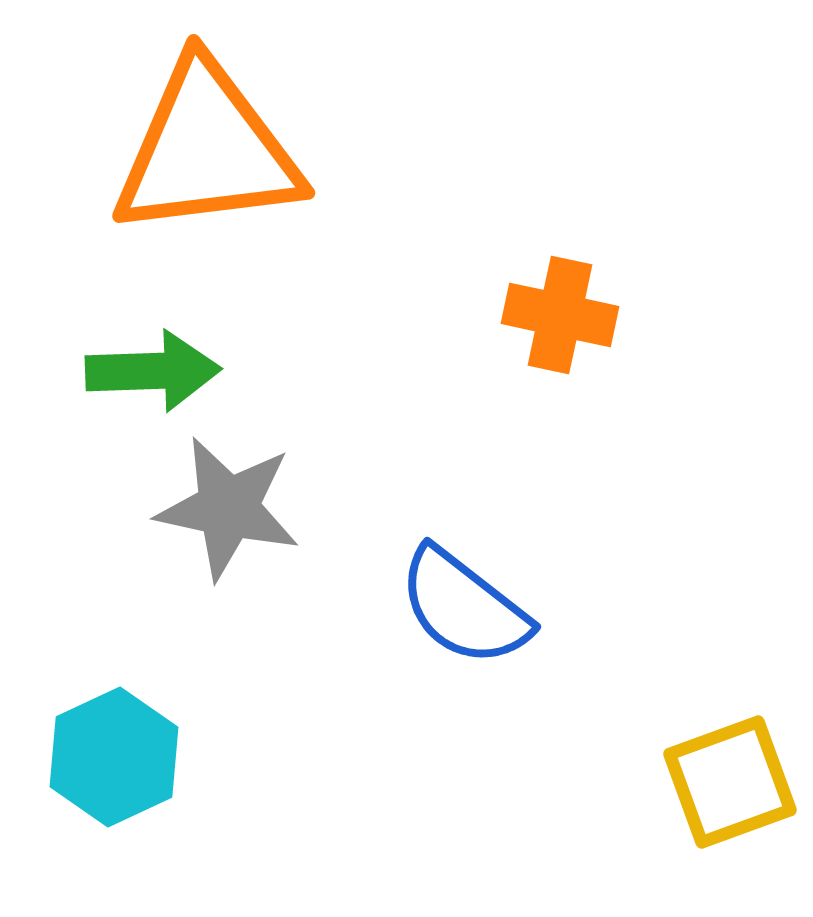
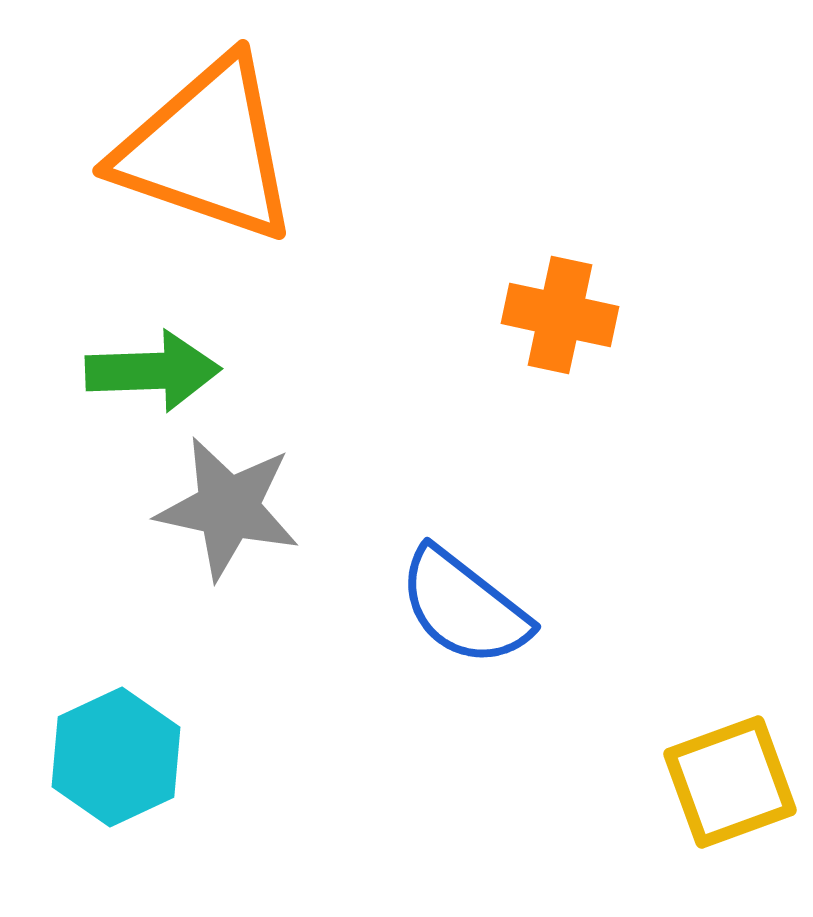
orange triangle: rotated 26 degrees clockwise
cyan hexagon: moved 2 px right
